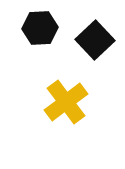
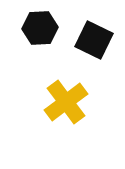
black square: moved 1 px left; rotated 21 degrees counterclockwise
